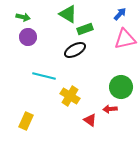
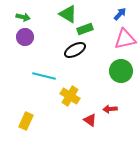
purple circle: moved 3 px left
green circle: moved 16 px up
